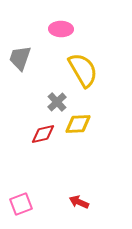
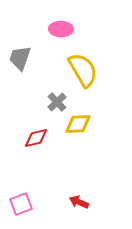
red diamond: moved 7 px left, 4 px down
